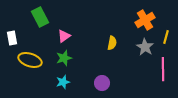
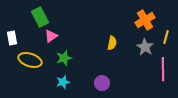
pink triangle: moved 13 px left
